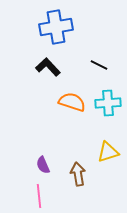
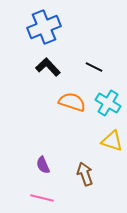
blue cross: moved 12 px left; rotated 12 degrees counterclockwise
black line: moved 5 px left, 2 px down
cyan cross: rotated 35 degrees clockwise
yellow triangle: moved 4 px right, 11 px up; rotated 35 degrees clockwise
brown arrow: moved 7 px right; rotated 10 degrees counterclockwise
pink line: moved 3 px right, 2 px down; rotated 70 degrees counterclockwise
